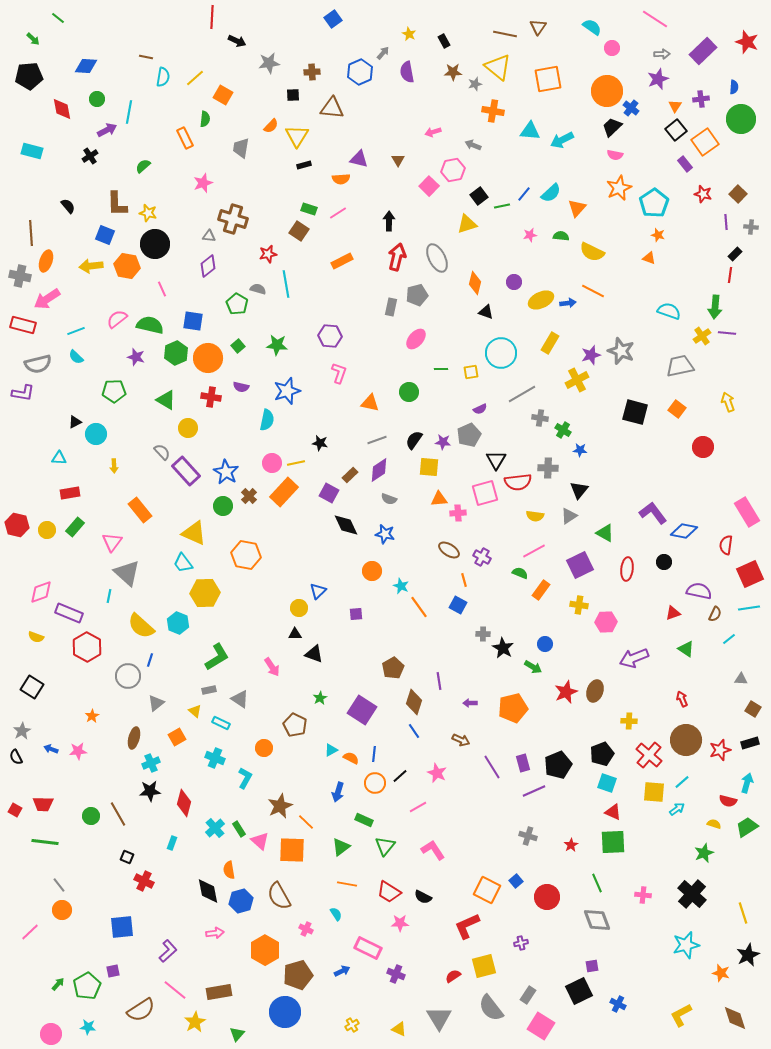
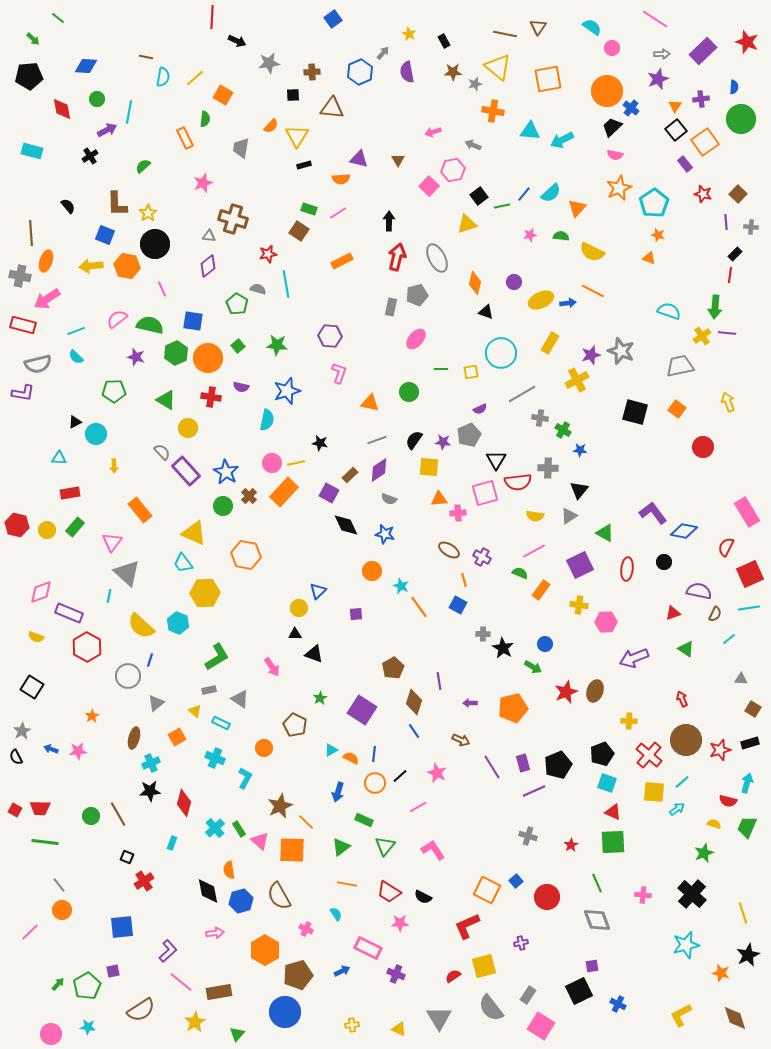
yellow star at (148, 213): rotated 24 degrees clockwise
red semicircle at (726, 545): moved 2 px down; rotated 18 degrees clockwise
red trapezoid at (43, 804): moved 3 px left, 4 px down
green trapezoid at (747, 827): rotated 35 degrees counterclockwise
red cross at (144, 881): rotated 30 degrees clockwise
pink line at (175, 990): moved 6 px right, 8 px up
yellow cross at (352, 1025): rotated 24 degrees clockwise
